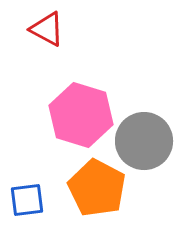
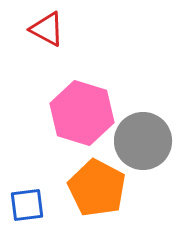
pink hexagon: moved 1 px right, 2 px up
gray circle: moved 1 px left
blue square: moved 5 px down
